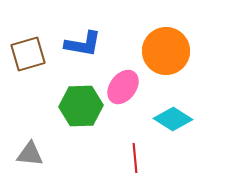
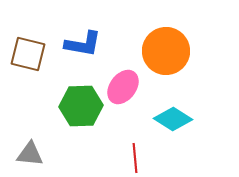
brown square: rotated 30 degrees clockwise
